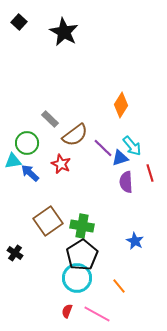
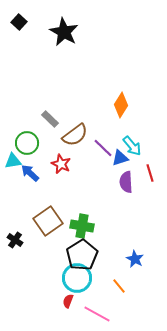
blue star: moved 18 px down
black cross: moved 13 px up
red semicircle: moved 1 px right, 10 px up
